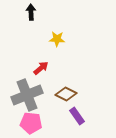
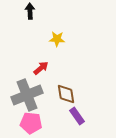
black arrow: moved 1 px left, 1 px up
brown diamond: rotated 55 degrees clockwise
